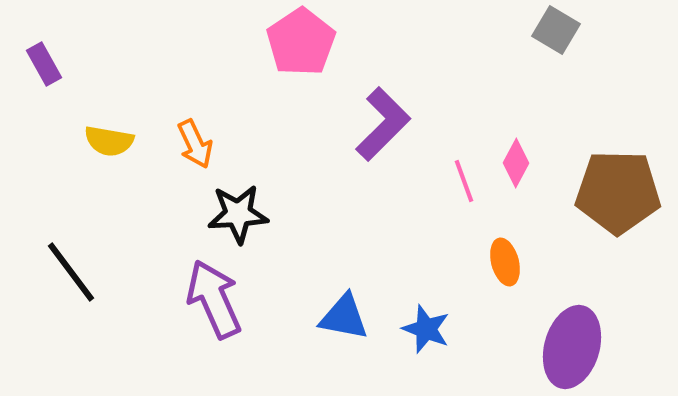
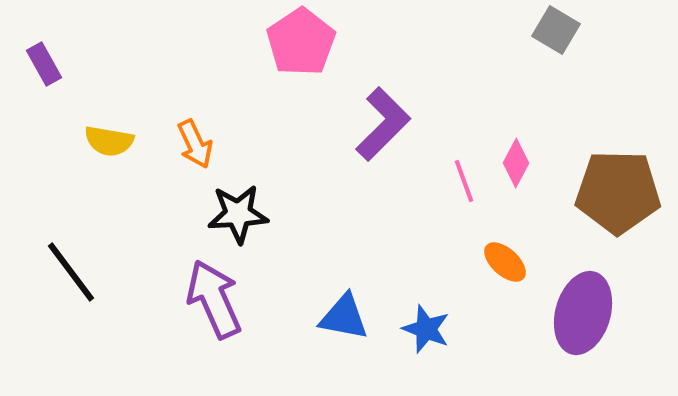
orange ellipse: rotated 33 degrees counterclockwise
purple ellipse: moved 11 px right, 34 px up
